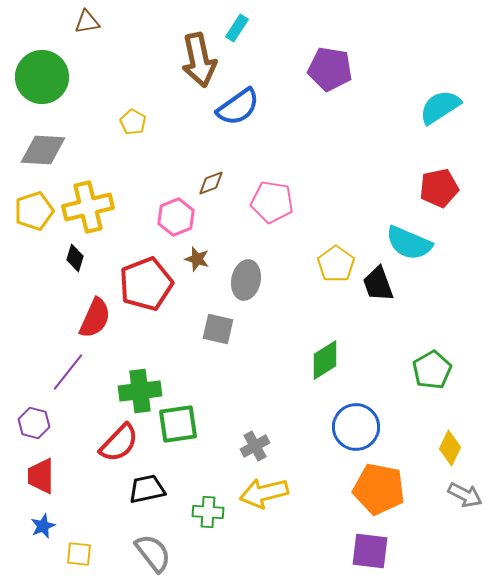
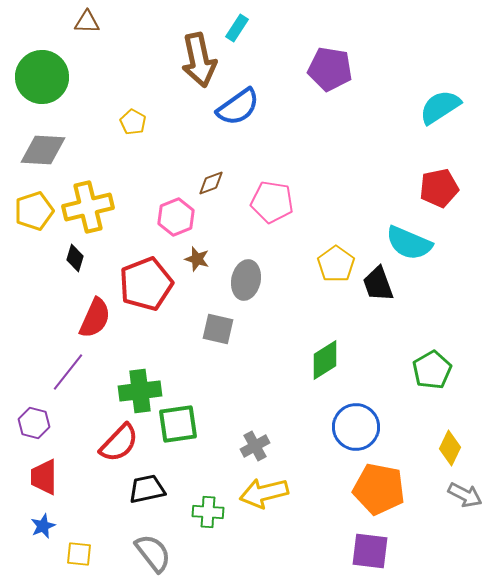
brown triangle at (87, 22): rotated 12 degrees clockwise
red trapezoid at (41, 476): moved 3 px right, 1 px down
